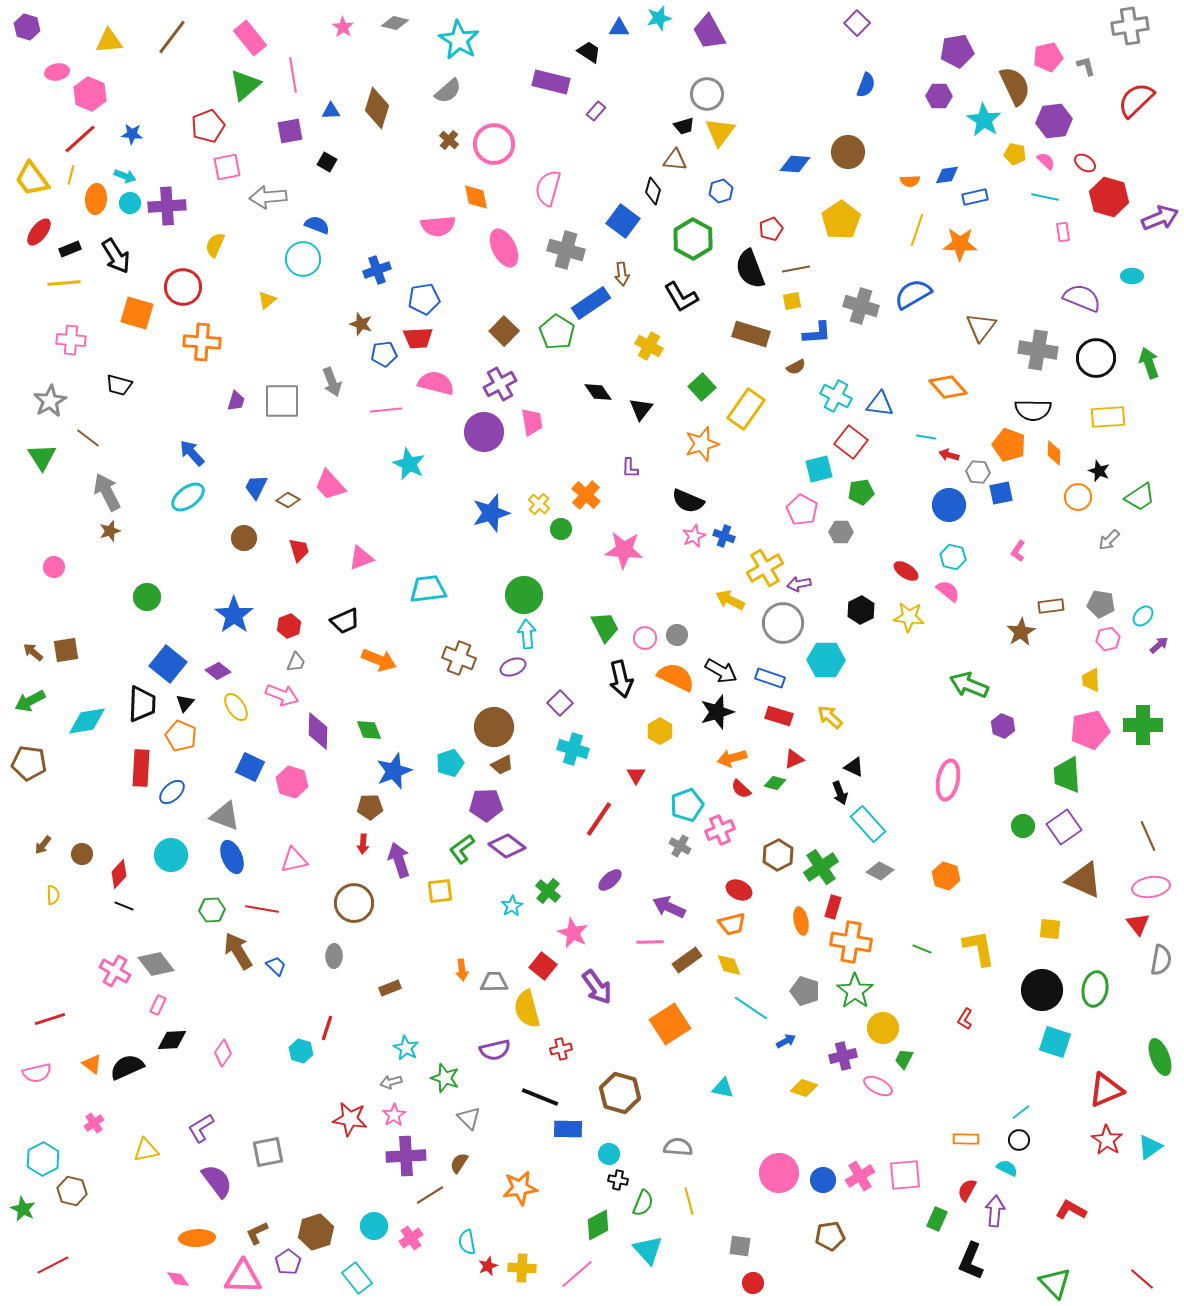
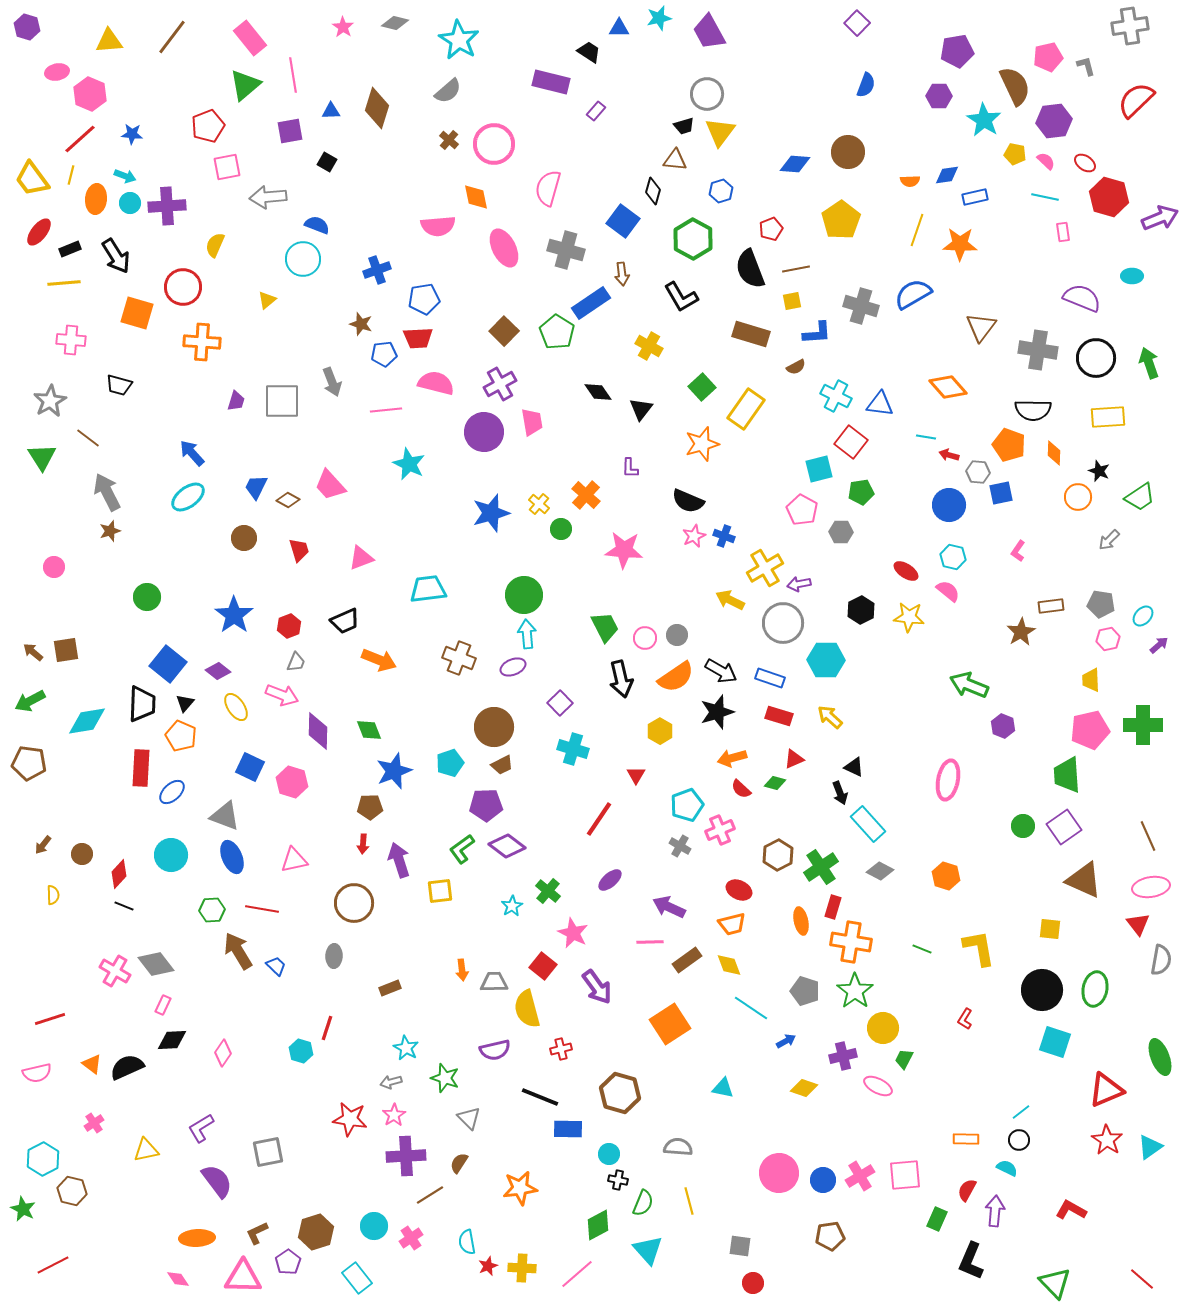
orange semicircle at (676, 677): rotated 120 degrees clockwise
pink rectangle at (158, 1005): moved 5 px right
